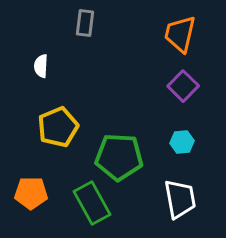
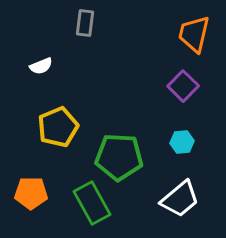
orange trapezoid: moved 14 px right
white semicircle: rotated 115 degrees counterclockwise
white trapezoid: rotated 60 degrees clockwise
